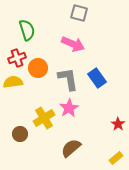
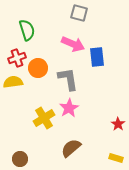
blue rectangle: moved 21 px up; rotated 30 degrees clockwise
brown circle: moved 25 px down
yellow rectangle: rotated 56 degrees clockwise
